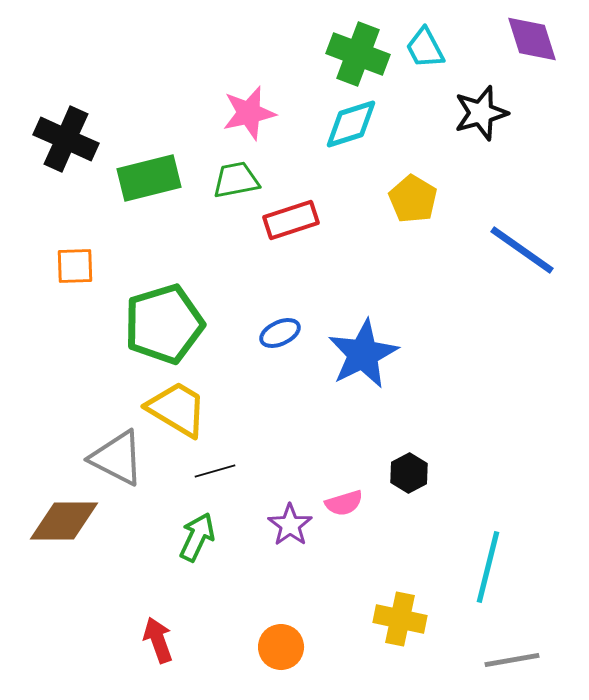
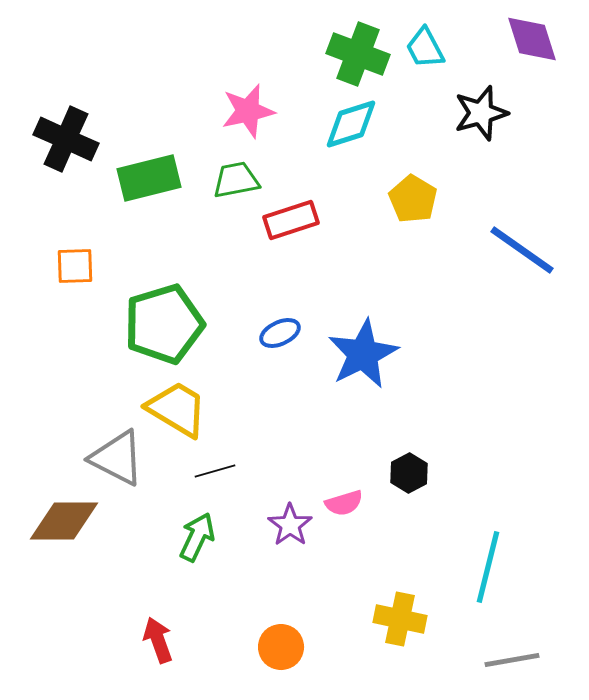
pink star: moved 1 px left, 2 px up
